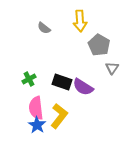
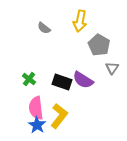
yellow arrow: rotated 15 degrees clockwise
green cross: rotated 24 degrees counterclockwise
purple semicircle: moved 7 px up
